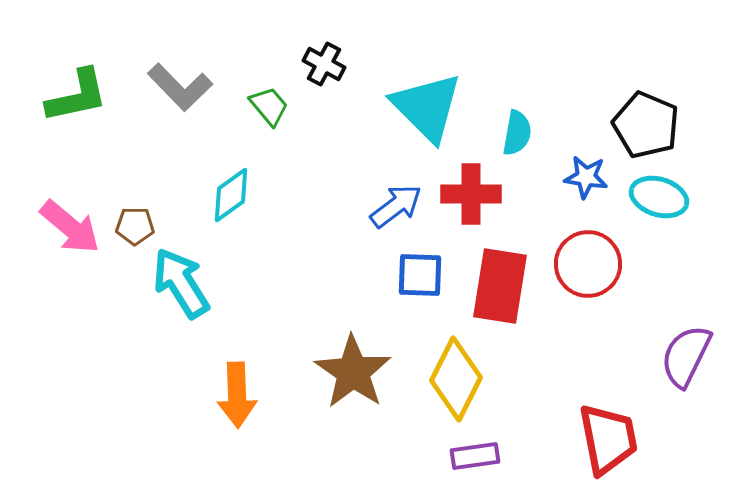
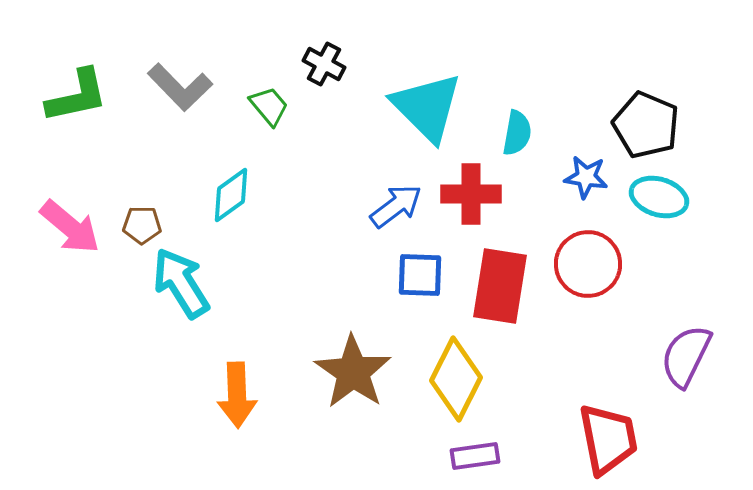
brown pentagon: moved 7 px right, 1 px up
